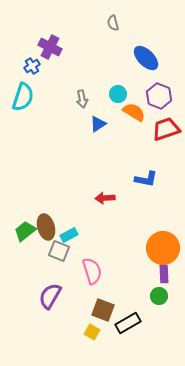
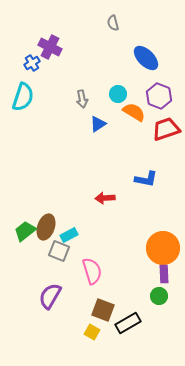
blue cross: moved 3 px up
brown ellipse: rotated 35 degrees clockwise
